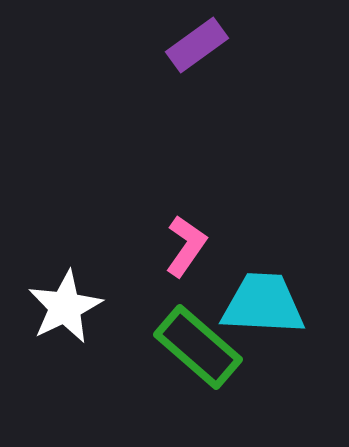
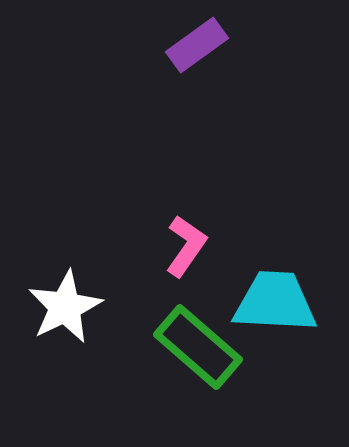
cyan trapezoid: moved 12 px right, 2 px up
